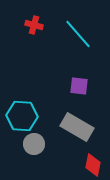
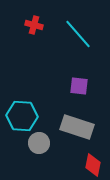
gray rectangle: rotated 12 degrees counterclockwise
gray circle: moved 5 px right, 1 px up
